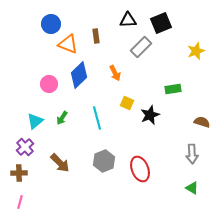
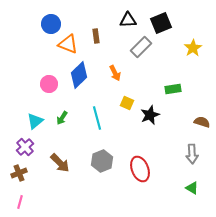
yellow star: moved 3 px left, 3 px up; rotated 12 degrees counterclockwise
gray hexagon: moved 2 px left
brown cross: rotated 21 degrees counterclockwise
